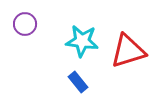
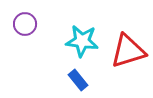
blue rectangle: moved 2 px up
